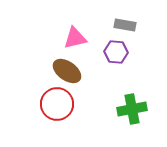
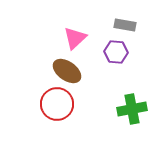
pink triangle: rotated 30 degrees counterclockwise
